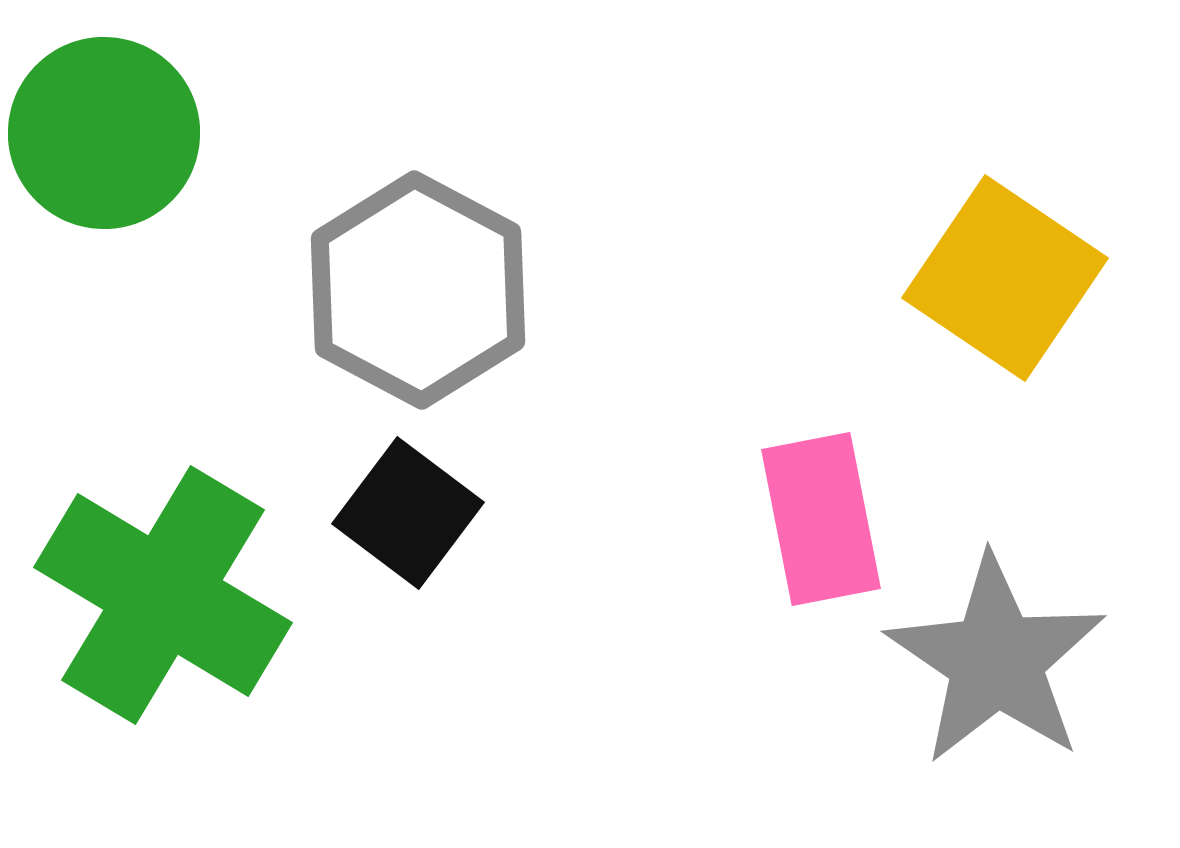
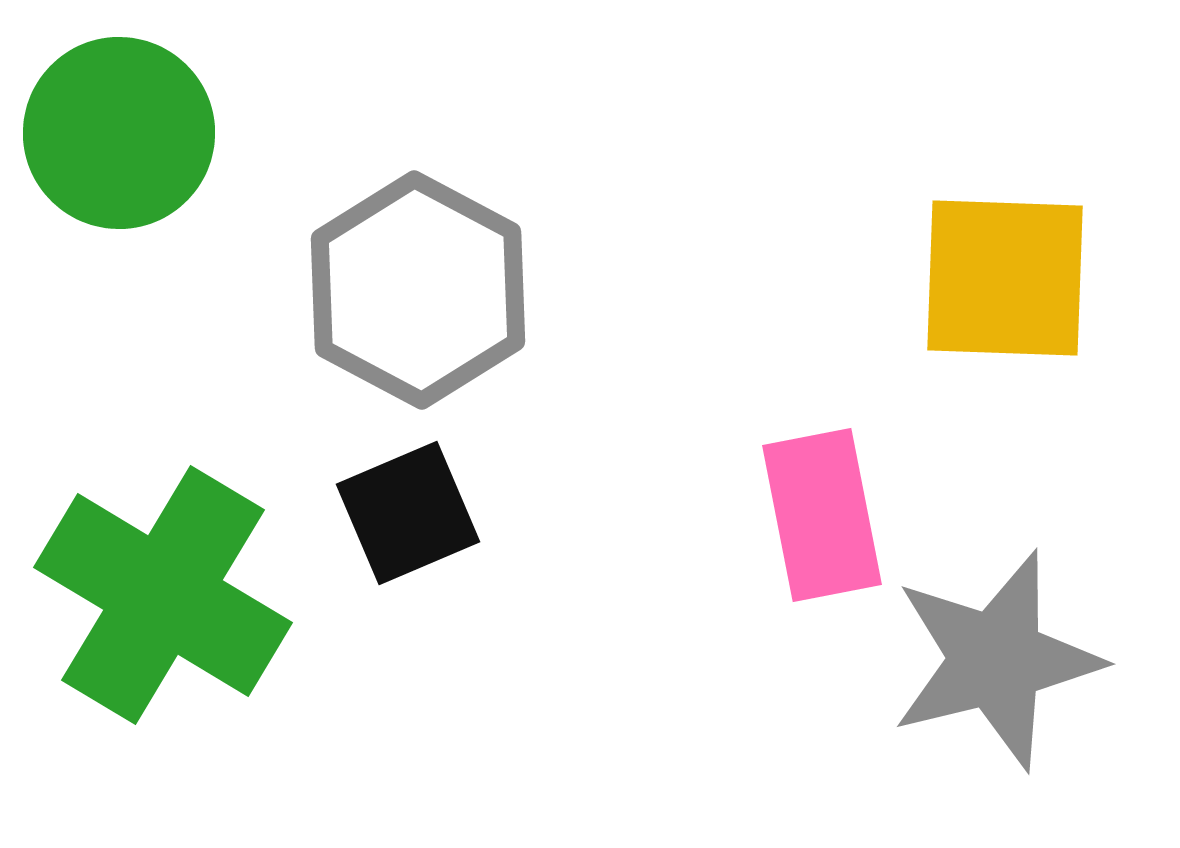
green circle: moved 15 px right
yellow square: rotated 32 degrees counterclockwise
black square: rotated 30 degrees clockwise
pink rectangle: moved 1 px right, 4 px up
gray star: rotated 24 degrees clockwise
